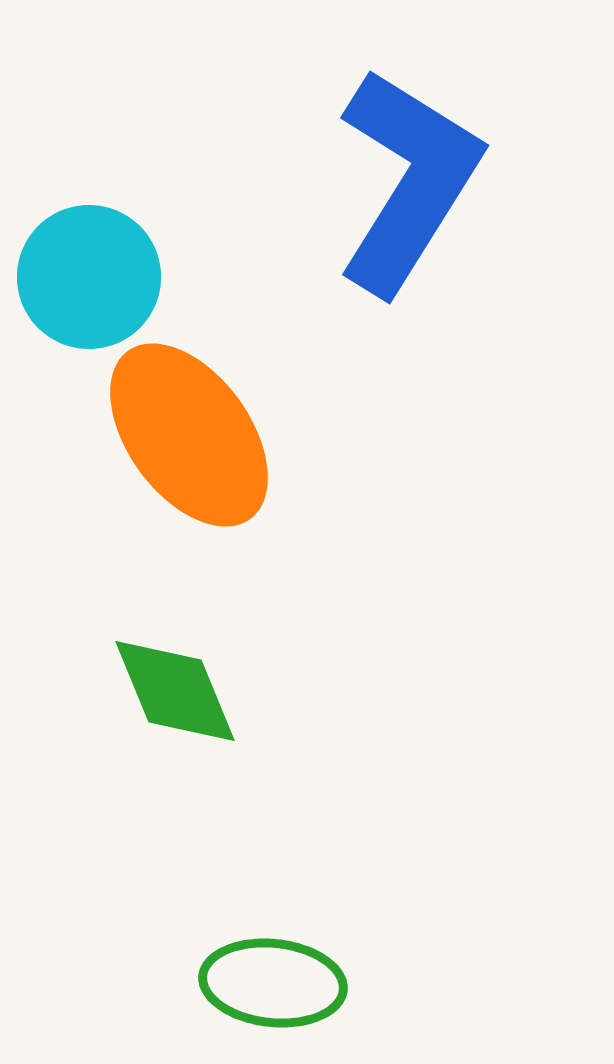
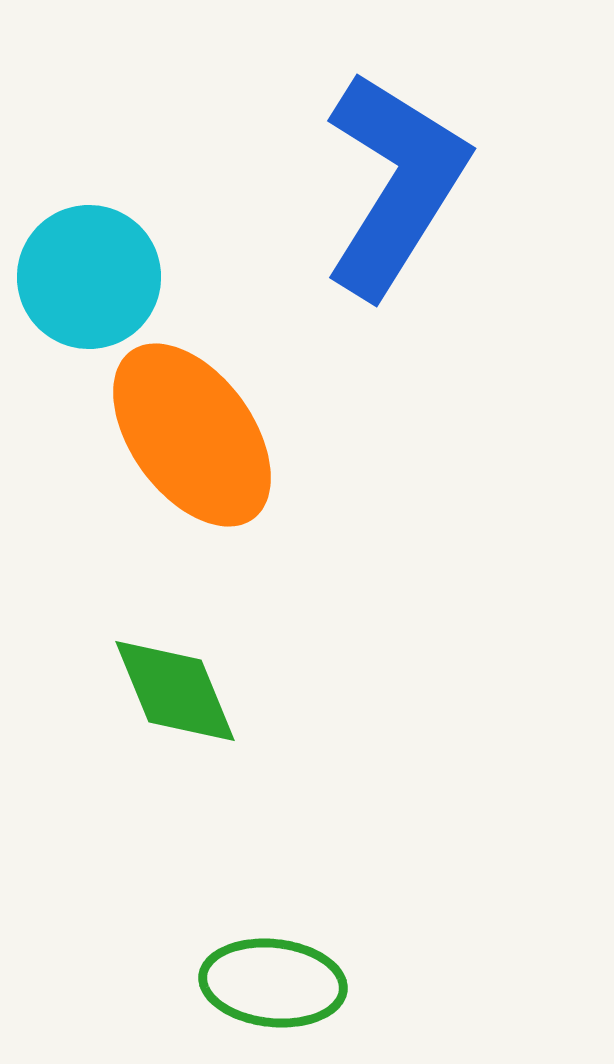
blue L-shape: moved 13 px left, 3 px down
orange ellipse: moved 3 px right
